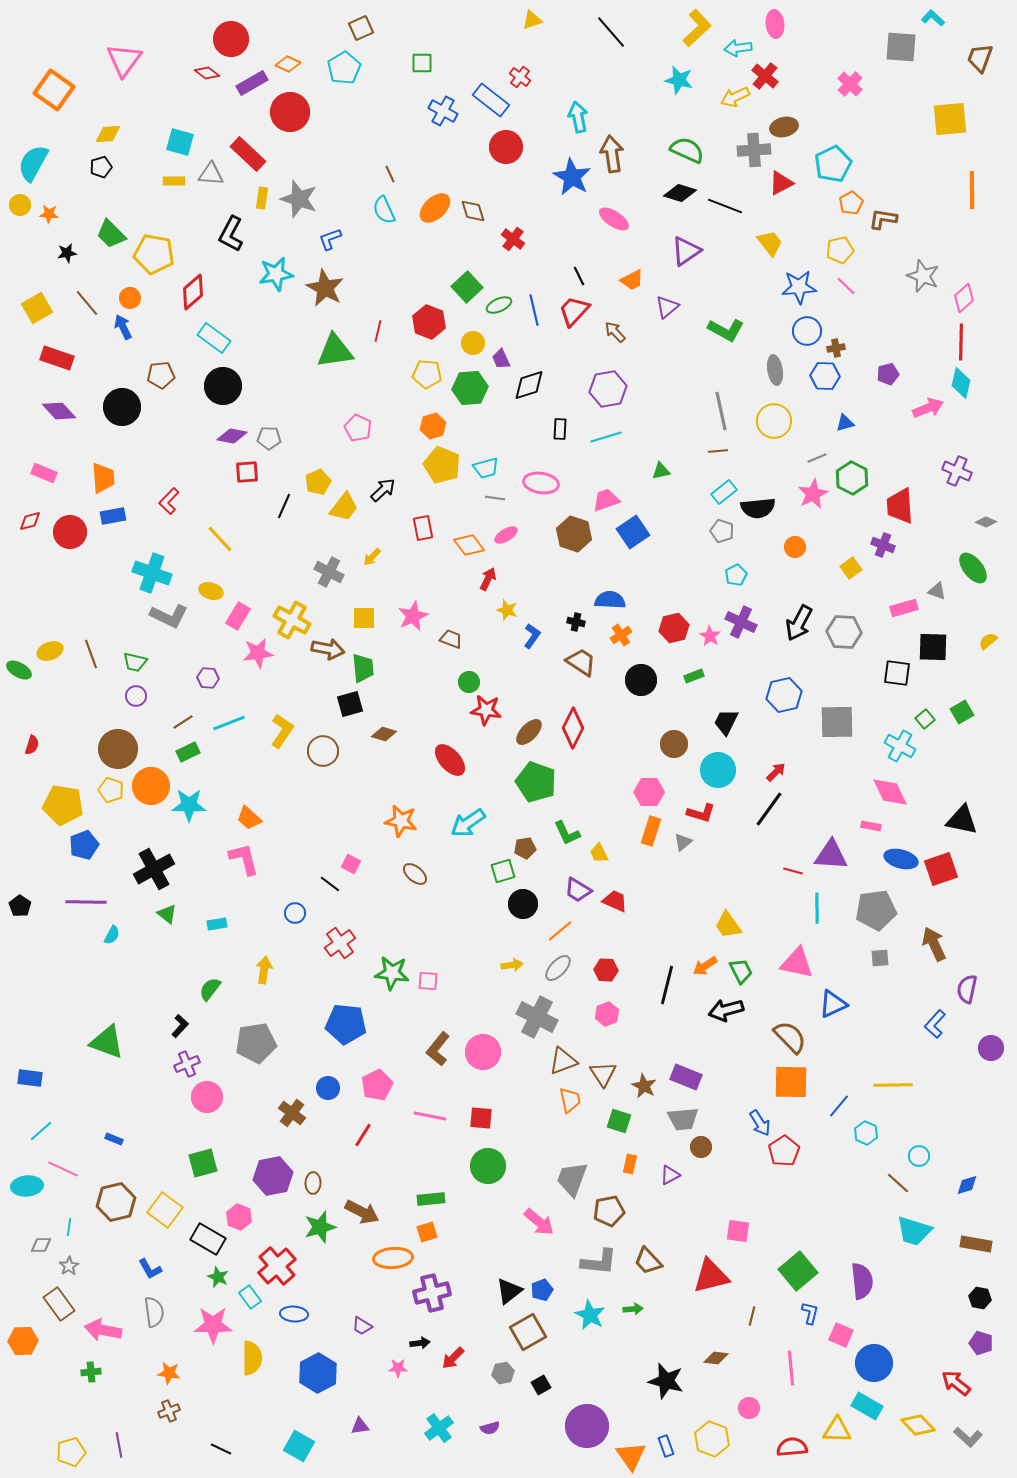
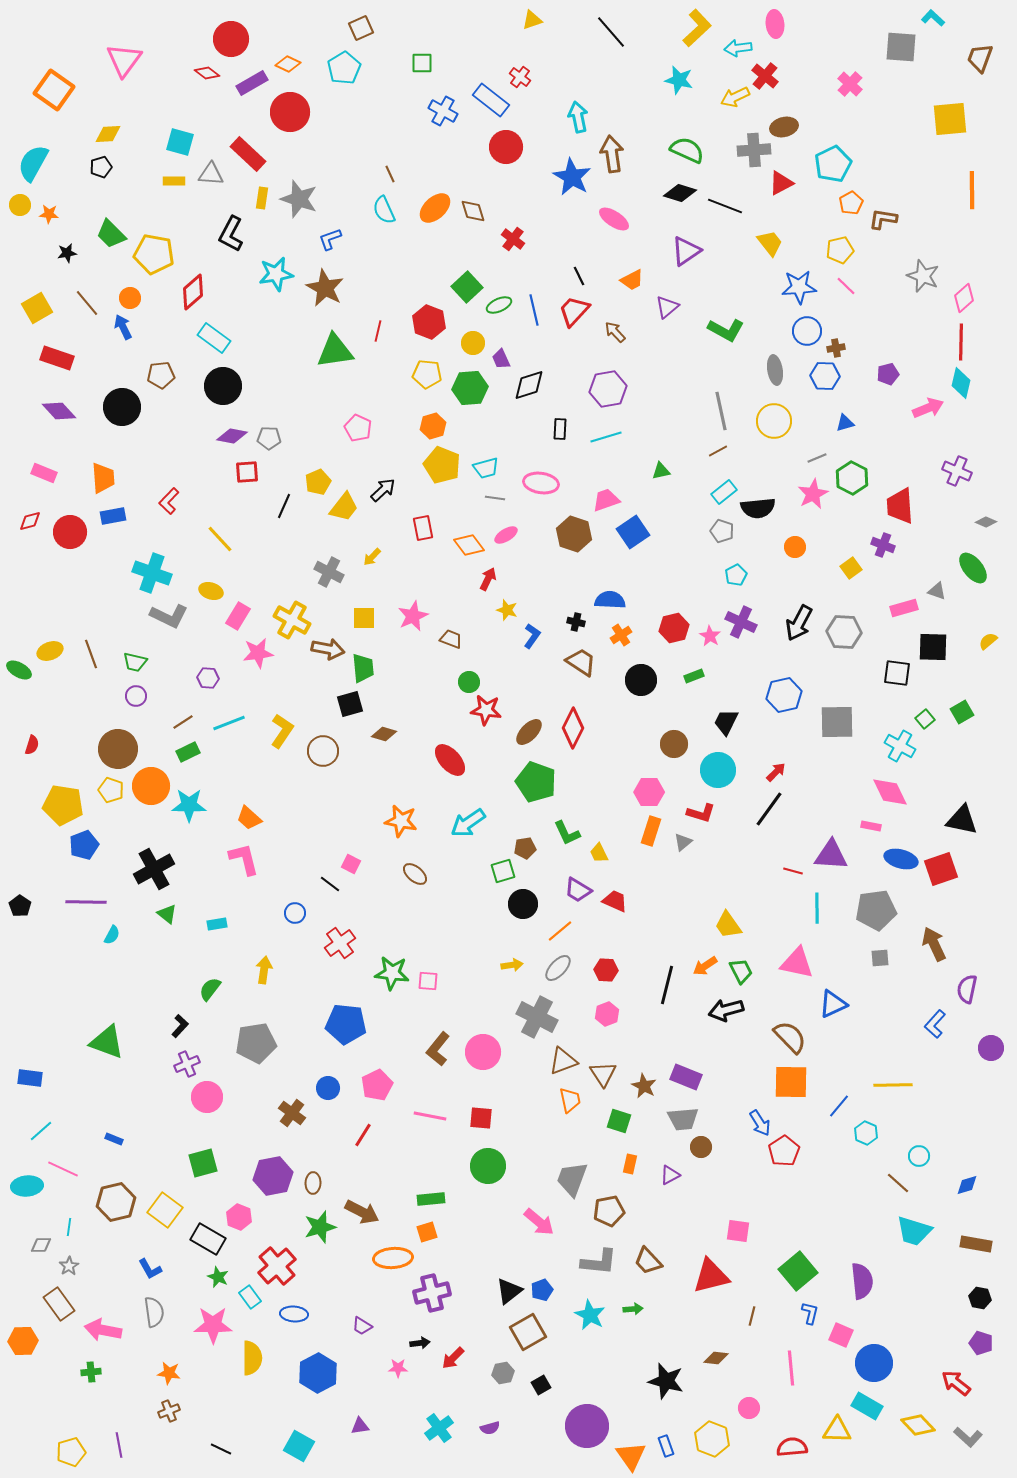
brown line at (718, 451): rotated 24 degrees counterclockwise
